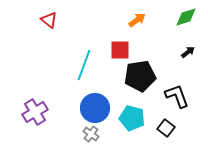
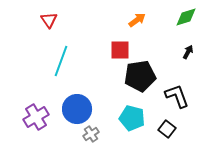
red triangle: rotated 18 degrees clockwise
black arrow: rotated 24 degrees counterclockwise
cyan line: moved 23 px left, 4 px up
blue circle: moved 18 px left, 1 px down
purple cross: moved 1 px right, 5 px down
black square: moved 1 px right, 1 px down
gray cross: rotated 21 degrees clockwise
